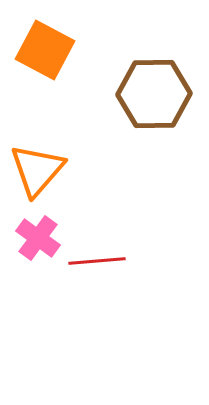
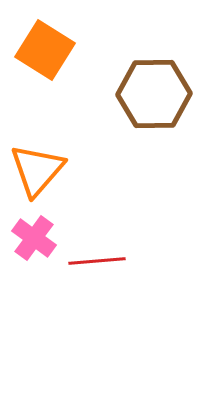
orange square: rotated 4 degrees clockwise
pink cross: moved 4 px left
